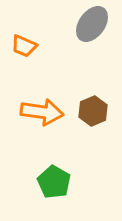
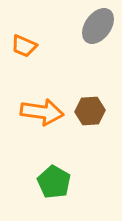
gray ellipse: moved 6 px right, 2 px down
brown hexagon: moved 3 px left; rotated 20 degrees clockwise
